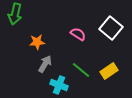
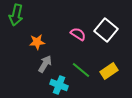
green arrow: moved 1 px right, 1 px down
white square: moved 5 px left, 2 px down
